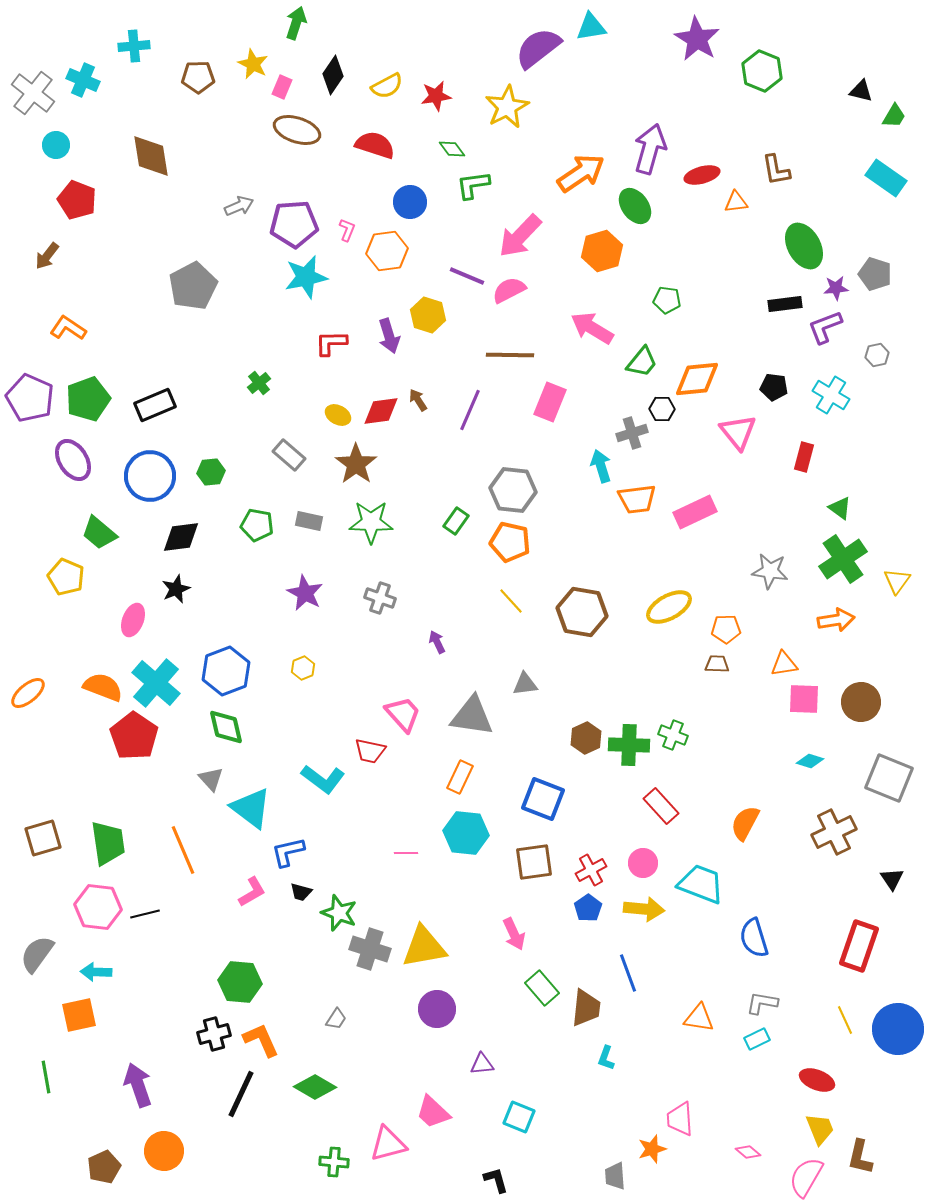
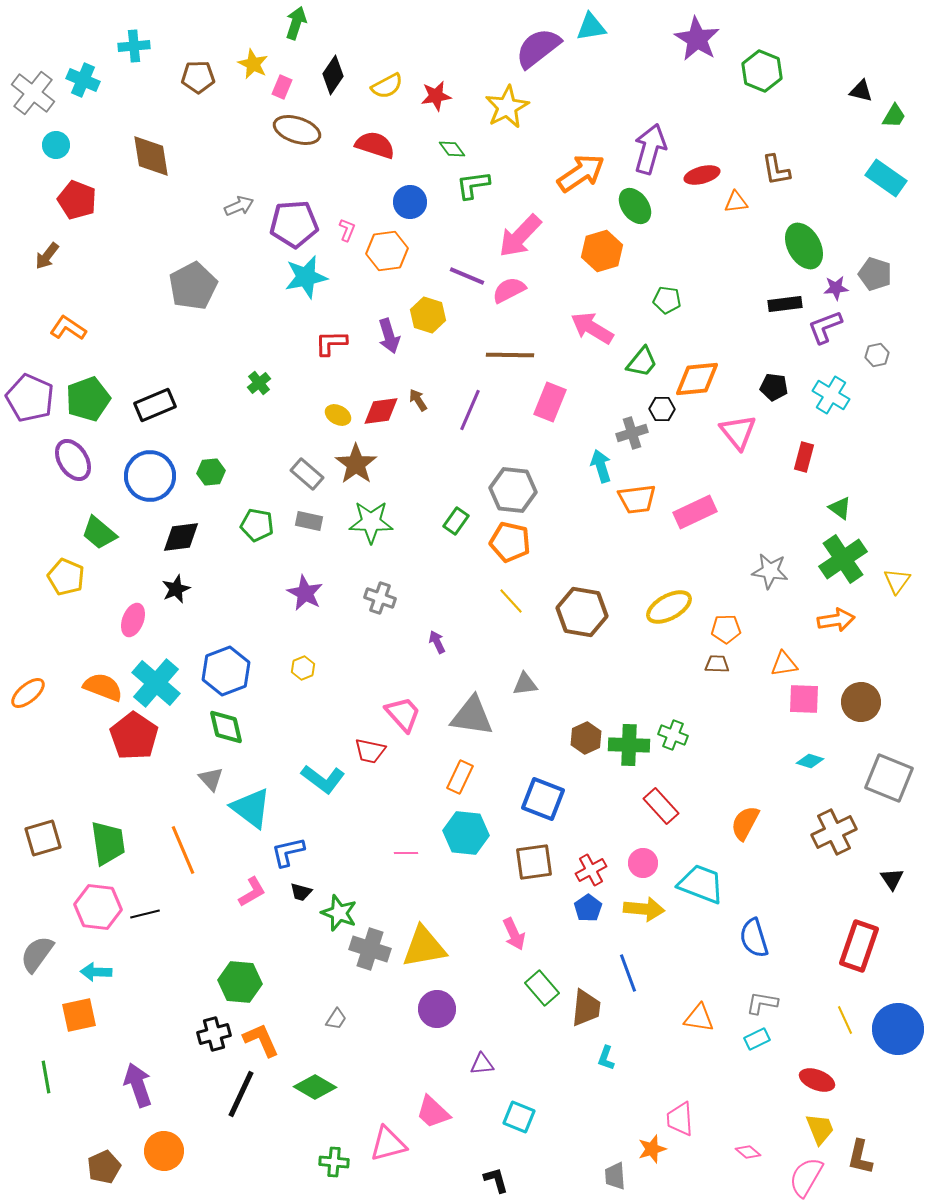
gray rectangle at (289, 455): moved 18 px right, 19 px down
